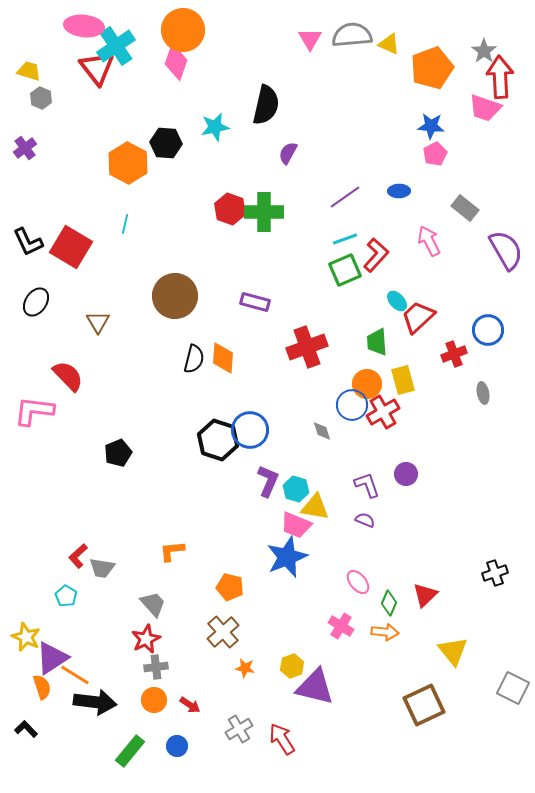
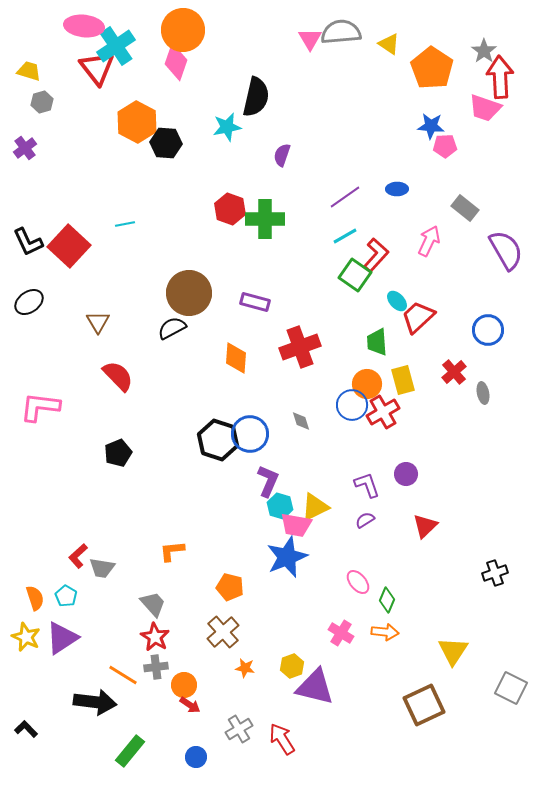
gray semicircle at (352, 35): moved 11 px left, 3 px up
yellow triangle at (389, 44): rotated 10 degrees clockwise
orange pentagon at (432, 68): rotated 18 degrees counterclockwise
gray hexagon at (41, 98): moved 1 px right, 4 px down; rotated 20 degrees clockwise
black semicircle at (266, 105): moved 10 px left, 8 px up
cyan star at (215, 127): moved 12 px right
purple semicircle at (288, 153): moved 6 px left, 2 px down; rotated 10 degrees counterclockwise
pink pentagon at (435, 154): moved 10 px right, 8 px up; rotated 25 degrees clockwise
orange hexagon at (128, 163): moved 9 px right, 41 px up
blue ellipse at (399, 191): moved 2 px left, 2 px up
green cross at (264, 212): moved 1 px right, 7 px down
cyan line at (125, 224): rotated 66 degrees clockwise
cyan line at (345, 239): moved 3 px up; rotated 10 degrees counterclockwise
pink arrow at (429, 241): rotated 52 degrees clockwise
red square at (71, 247): moved 2 px left, 1 px up; rotated 12 degrees clockwise
green square at (345, 270): moved 10 px right, 5 px down; rotated 32 degrees counterclockwise
brown circle at (175, 296): moved 14 px right, 3 px up
black ellipse at (36, 302): moved 7 px left; rotated 20 degrees clockwise
red cross at (307, 347): moved 7 px left
red cross at (454, 354): moved 18 px down; rotated 20 degrees counterclockwise
orange diamond at (223, 358): moved 13 px right
black semicircle at (194, 359): moved 22 px left, 31 px up; rotated 132 degrees counterclockwise
red semicircle at (68, 376): moved 50 px right
pink L-shape at (34, 411): moved 6 px right, 4 px up
blue circle at (250, 430): moved 4 px down
gray diamond at (322, 431): moved 21 px left, 10 px up
cyan hexagon at (296, 489): moved 16 px left, 17 px down
yellow triangle at (315, 507): rotated 36 degrees counterclockwise
purple semicircle at (365, 520): rotated 54 degrees counterclockwise
pink trapezoid at (296, 525): rotated 12 degrees counterclockwise
red triangle at (425, 595): moved 69 px up
green diamond at (389, 603): moved 2 px left, 3 px up
pink cross at (341, 626): moved 7 px down
red star at (146, 639): moved 9 px right, 2 px up; rotated 16 degrees counterclockwise
yellow triangle at (453, 651): rotated 12 degrees clockwise
purple triangle at (52, 658): moved 10 px right, 20 px up
orange line at (75, 675): moved 48 px right
orange semicircle at (42, 687): moved 7 px left, 89 px up
gray square at (513, 688): moved 2 px left
orange circle at (154, 700): moved 30 px right, 15 px up
blue circle at (177, 746): moved 19 px right, 11 px down
